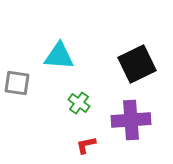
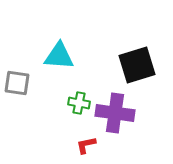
black square: moved 1 px down; rotated 9 degrees clockwise
green cross: rotated 25 degrees counterclockwise
purple cross: moved 16 px left, 7 px up; rotated 12 degrees clockwise
